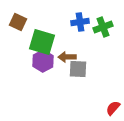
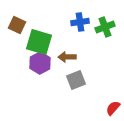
brown square: moved 1 px left, 3 px down
green cross: moved 2 px right
green square: moved 3 px left
purple hexagon: moved 3 px left, 2 px down
gray square: moved 2 px left, 11 px down; rotated 24 degrees counterclockwise
